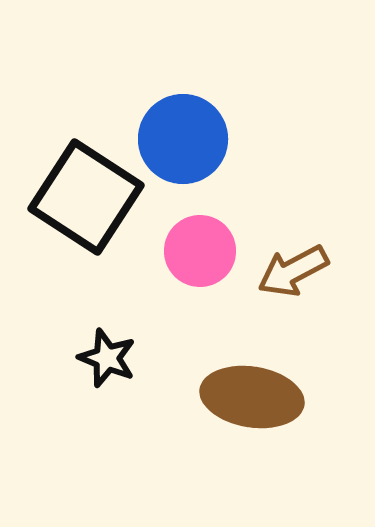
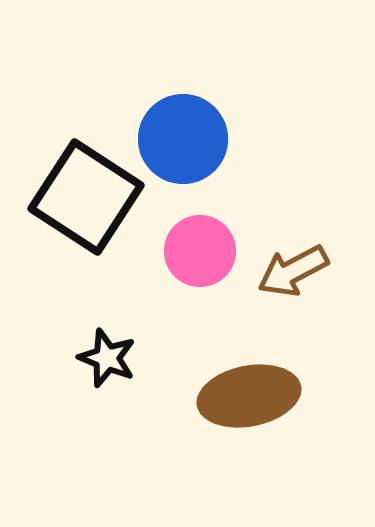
brown ellipse: moved 3 px left, 1 px up; rotated 20 degrees counterclockwise
